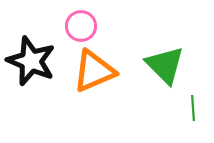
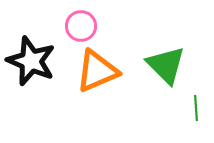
green triangle: moved 1 px right
orange triangle: moved 3 px right
green line: moved 3 px right
